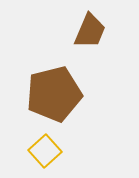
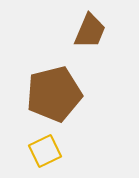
yellow square: rotated 16 degrees clockwise
